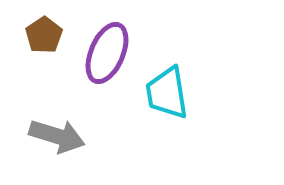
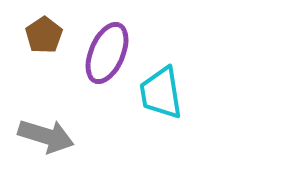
cyan trapezoid: moved 6 px left
gray arrow: moved 11 px left
